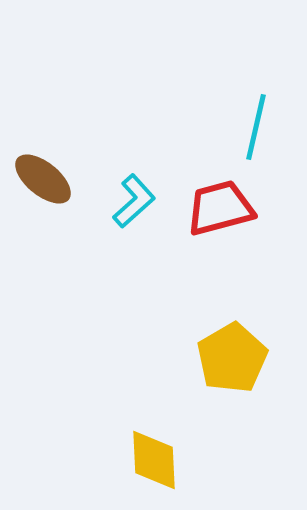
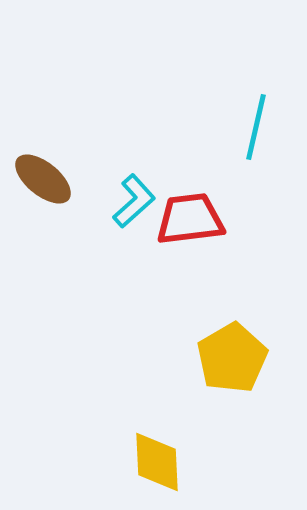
red trapezoid: moved 30 px left, 11 px down; rotated 8 degrees clockwise
yellow diamond: moved 3 px right, 2 px down
